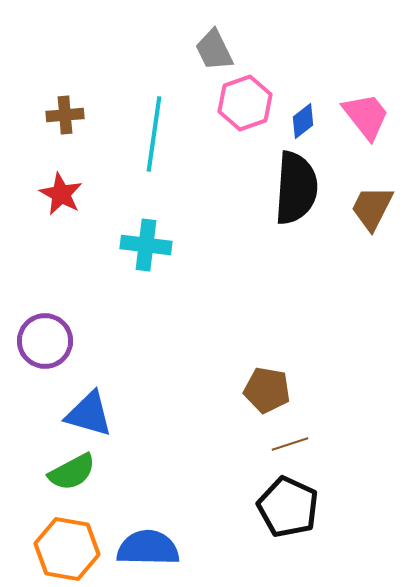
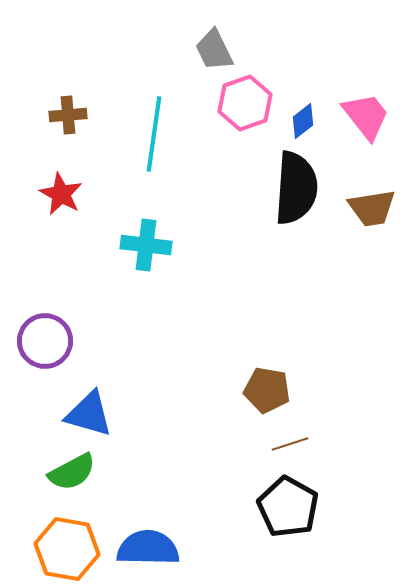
brown cross: moved 3 px right
brown trapezoid: rotated 126 degrees counterclockwise
black pentagon: rotated 4 degrees clockwise
